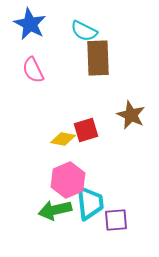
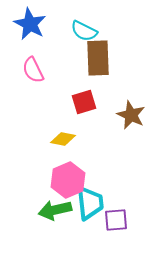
red square: moved 2 px left, 28 px up
